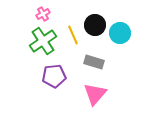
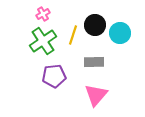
yellow line: rotated 42 degrees clockwise
gray rectangle: rotated 18 degrees counterclockwise
pink triangle: moved 1 px right, 1 px down
